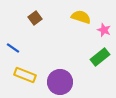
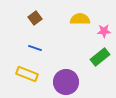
yellow semicircle: moved 1 px left, 2 px down; rotated 18 degrees counterclockwise
pink star: moved 1 px down; rotated 24 degrees counterclockwise
blue line: moved 22 px right; rotated 16 degrees counterclockwise
yellow rectangle: moved 2 px right, 1 px up
purple circle: moved 6 px right
